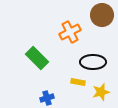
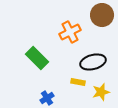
black ellipse: rotated 15 degrees counterclockwise
blue cross: rotated 16 degrees counterclockwise
